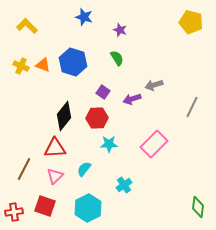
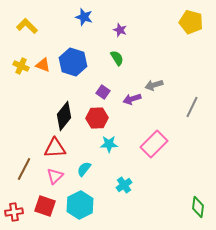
cyan hexagon: moved 8 px left, 3 px up
